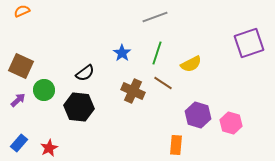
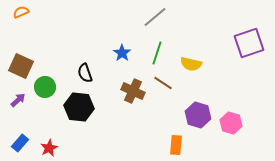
orange semicircle: moved 1 px left, 1 px down
gray line: rotated 20 degrees counterclockwise
yellow semicircle: rotated 40 degrees clockwise
black semicircle: rotated 108 degrees clockwise
green circle: moved 1 px right, 3 px up
blue rectangle: moved 1 px right
